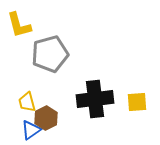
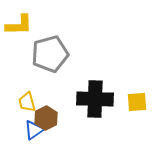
yellow L-shape: rotated 76 degrees counterclockwise
black cross: rotated 9 degrees clockwise
blue triangle: moved 3 px right
